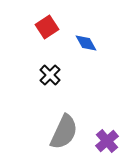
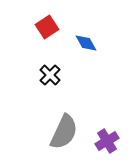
purple cross: rotated 10 degrees clockwise
